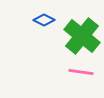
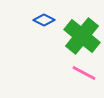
pink line: moved 3 px right, 1 px down; rotated 20 degrees clockwise
